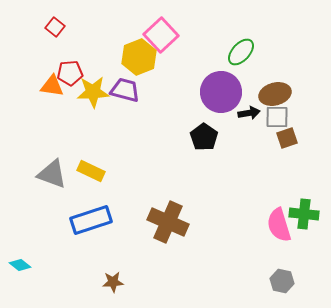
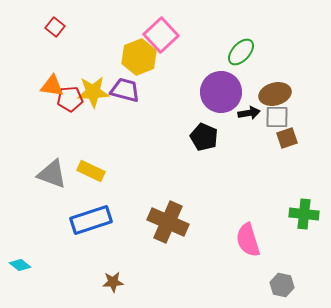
red pentagon: moved 26 px down
black pentagon: rotated 12 degrees counterclockwise
pink semicircle: moved 31 px left, 15 px down
gray hexagon: moved 4 px down
